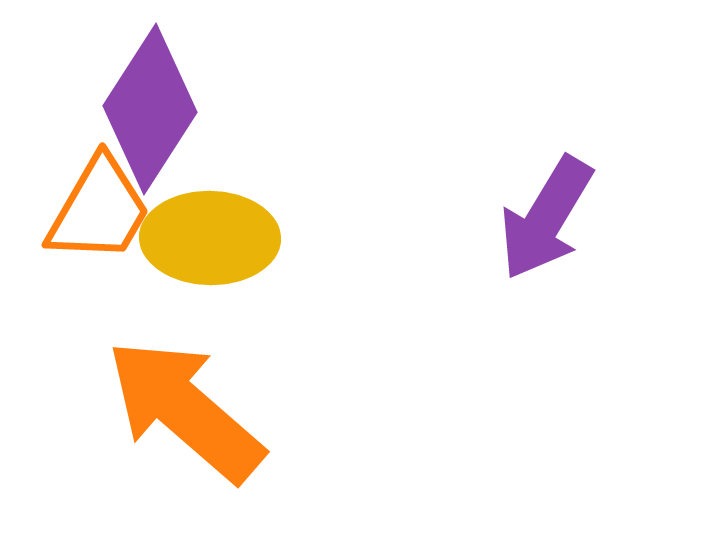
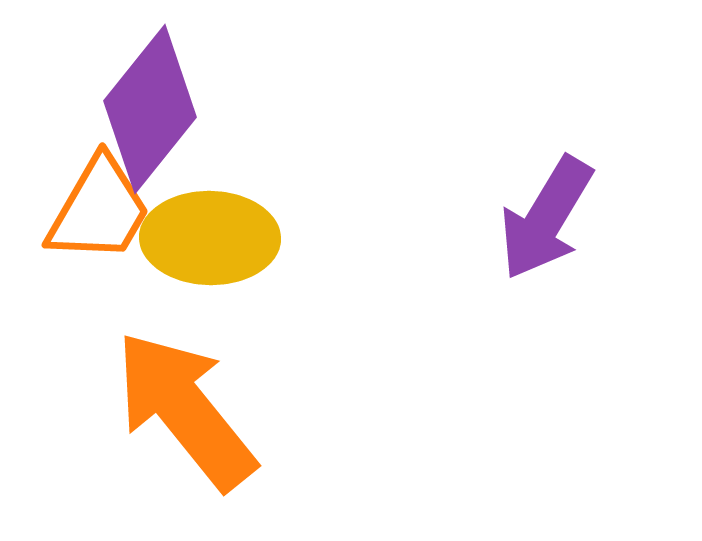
purple diamond: rotated 6 degrees clockwise
orange arrow: rotated 10 degrees clockwise
